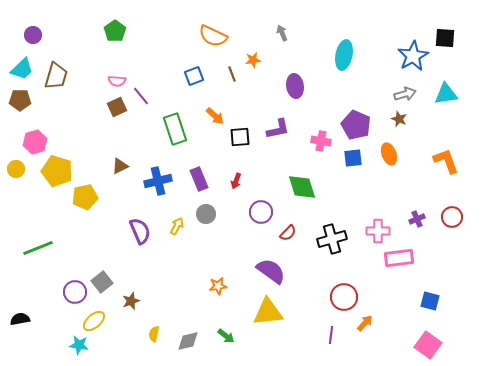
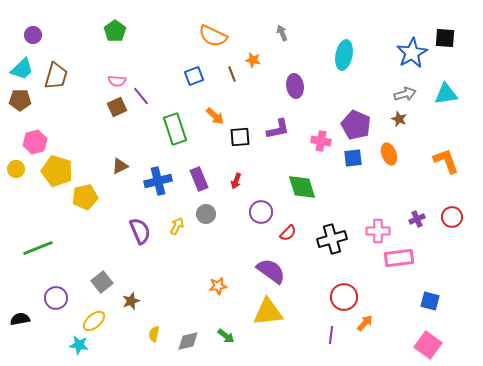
blue star at (413, 56): moved 1 px left, 3 px up
orange star at (253, 60): rotated 21 degrees clockwise
purple circle at (75, 292): moved 19 px left, 6 px down
